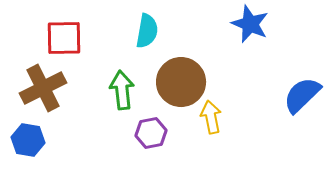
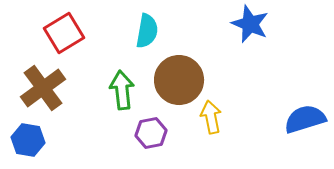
red square: moved 5 px up; rotated 30 degrees counterclockwise
brown circle: moved 2 px left, 2 px up
brown cross: rotated 9 degrees counterclockwise
blue semicircle: moved 3 px right, 24 px down; rotated 27 degrees clockwise
